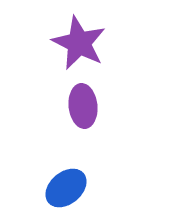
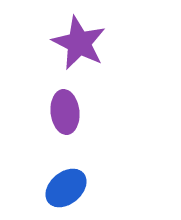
purple ellipse: moved 18 px left, 6 px down
